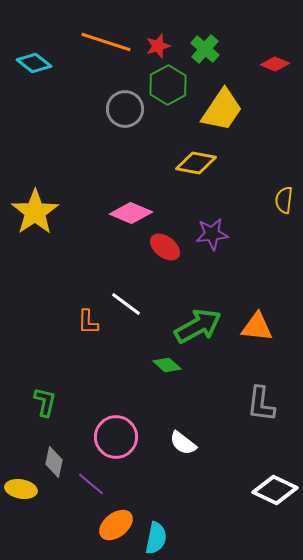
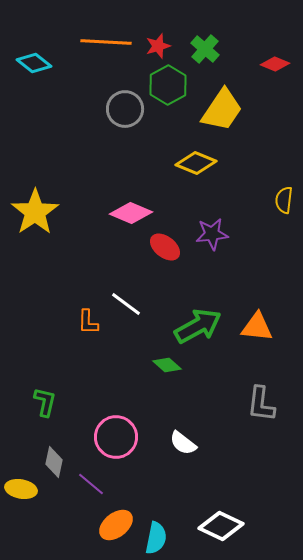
orange line: rotated 15 degrees counterclockwise
yellow diamond: rotated 12 degrees clockwise
white diamond: moved 54 px left, 36 px down
